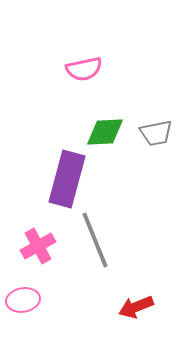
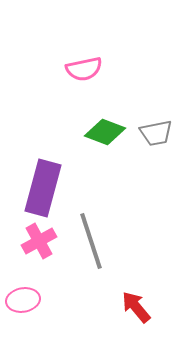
green diamond: rotated 24 degrees clockwise
purple rectangle: moved 24 px left, 9 px down
gray line: moved 4 px left, 1 px down; rotated 4 degrees clockwise
pink cross: moved 1 px right, 5 px up
red arrow: rotated 72 degrees clockwise
